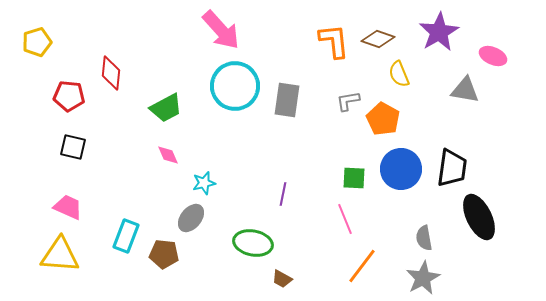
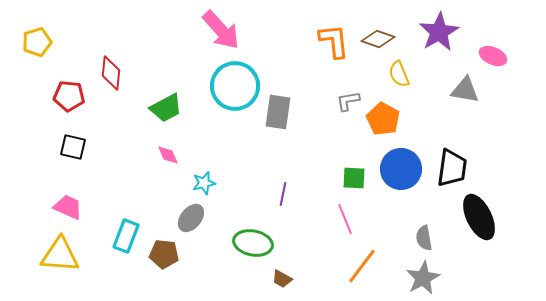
gray rectangle: moved 9 px left, 12 px down
